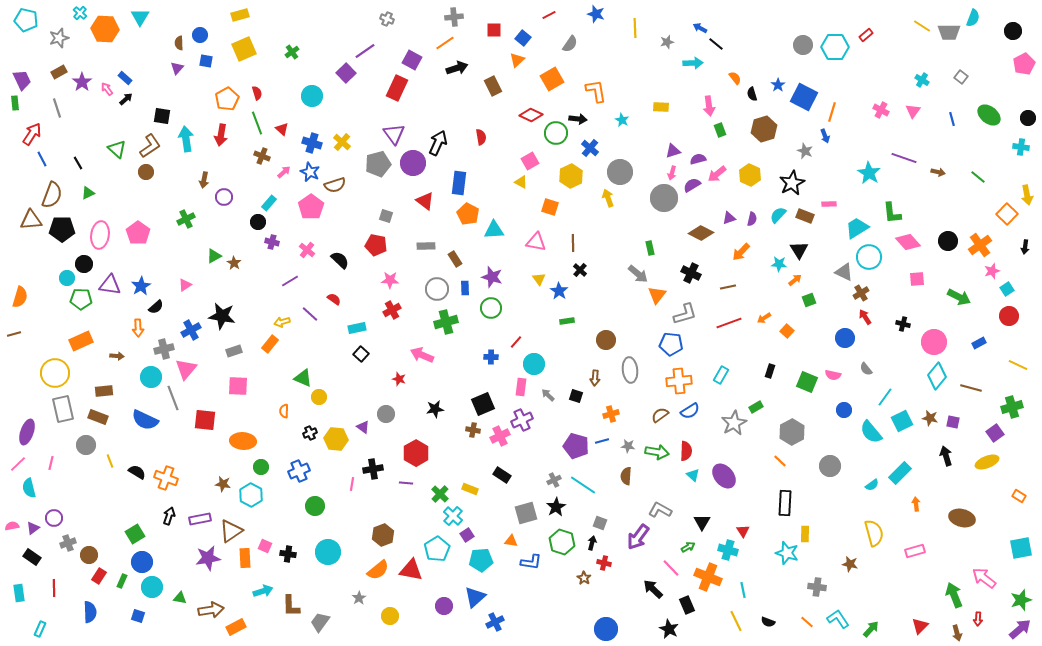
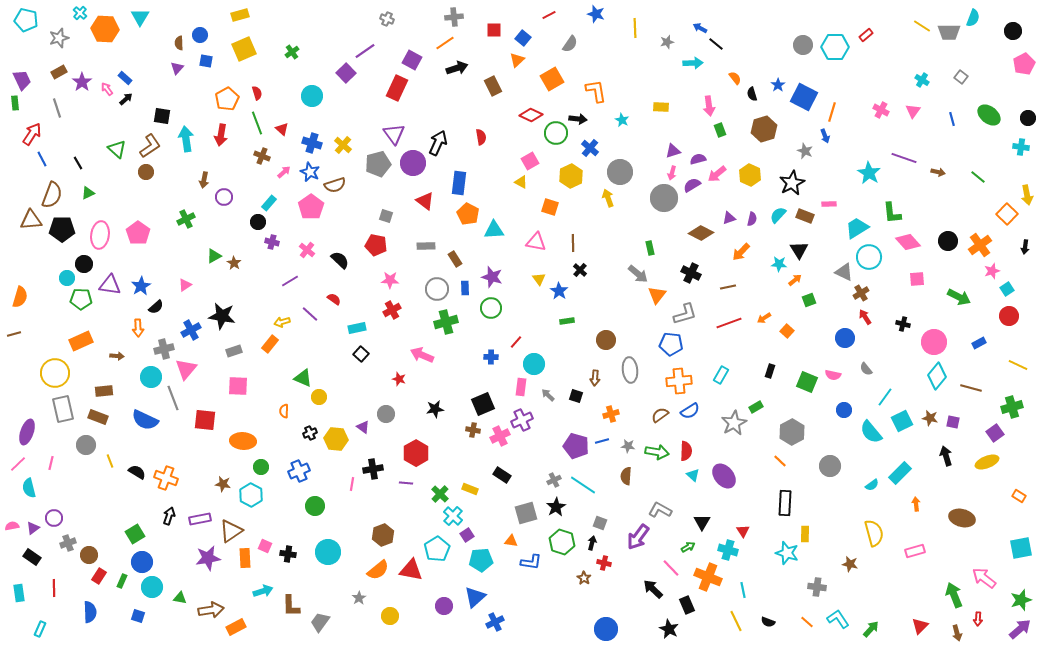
yellow cross at (342, 142): moved 1 px right, 3 px down
